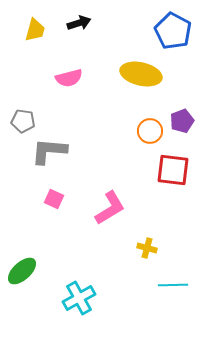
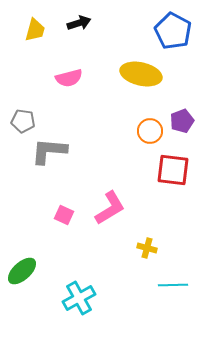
pink square: moved 10 px right, 16 px down
